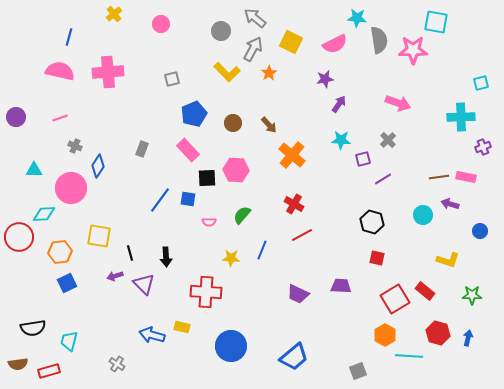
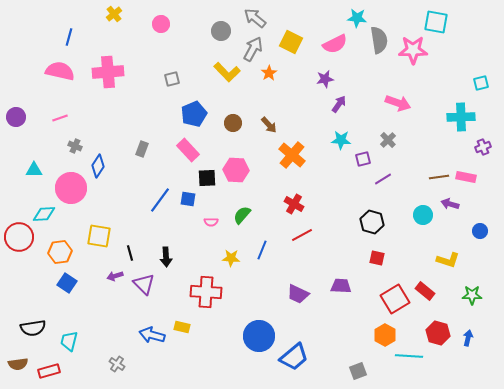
pink semicircle at (209, 222): moved 2 px right
blue square at (67, 283): rotated 30 degrees counterclockwise
blue circle at (231, 346): moved 28 px right, 10 px up
